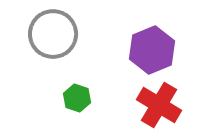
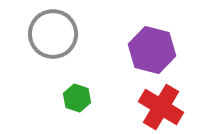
purple hexagon: rotated 24 degrees counterclockwise
red cross: moved 2 px right, 2 px down
